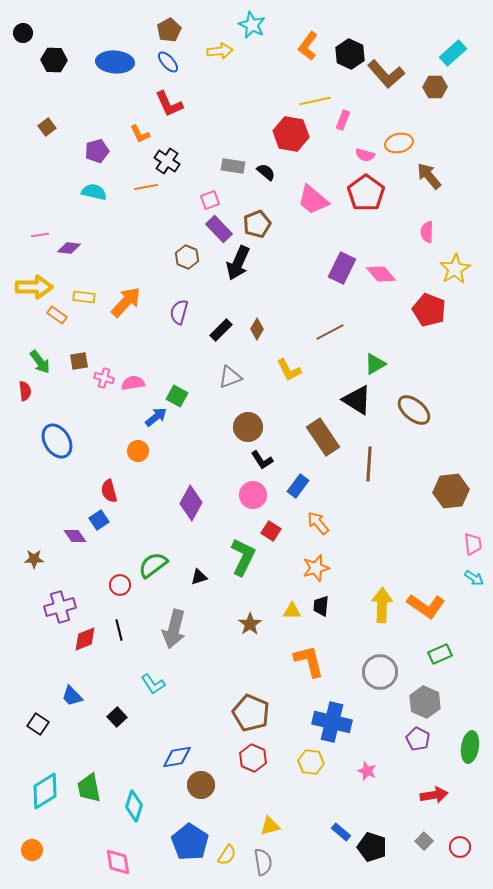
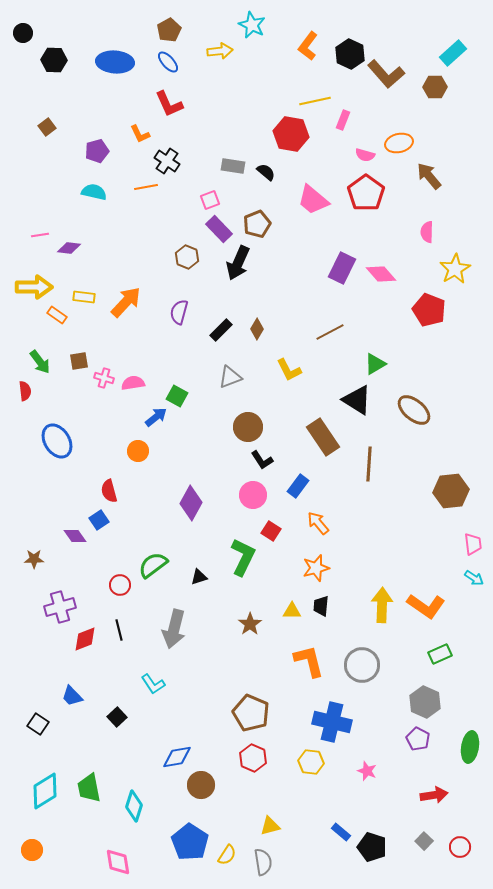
gray circle at (380, 672): moved 18 px left, 7 px up
